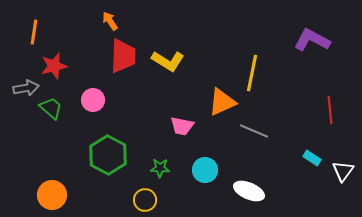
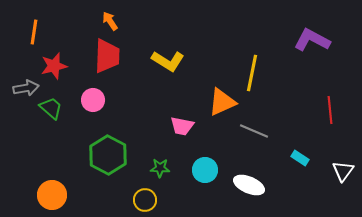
red trapezoid: moved 16 px left
cyan rectangle: moved 12 px left
white ellipse: moved 6 px up
